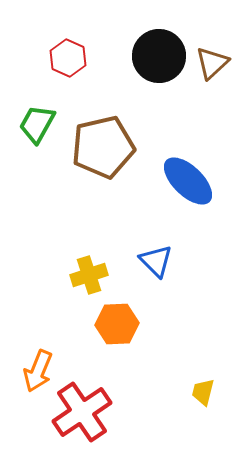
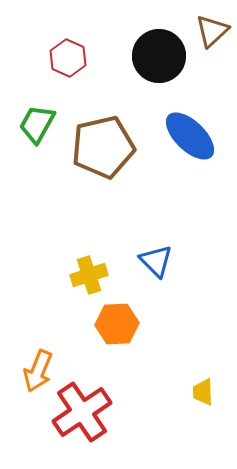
brown triangle: moved 32 px up
blue ellipse: moved 2 px right, 45 px up
yellow trapezoid: rotated 16 degrees counterclockwise
